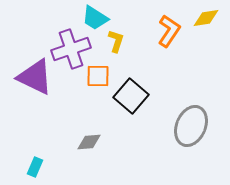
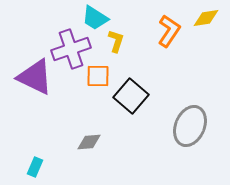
gray ellipse: moved 1 px left
